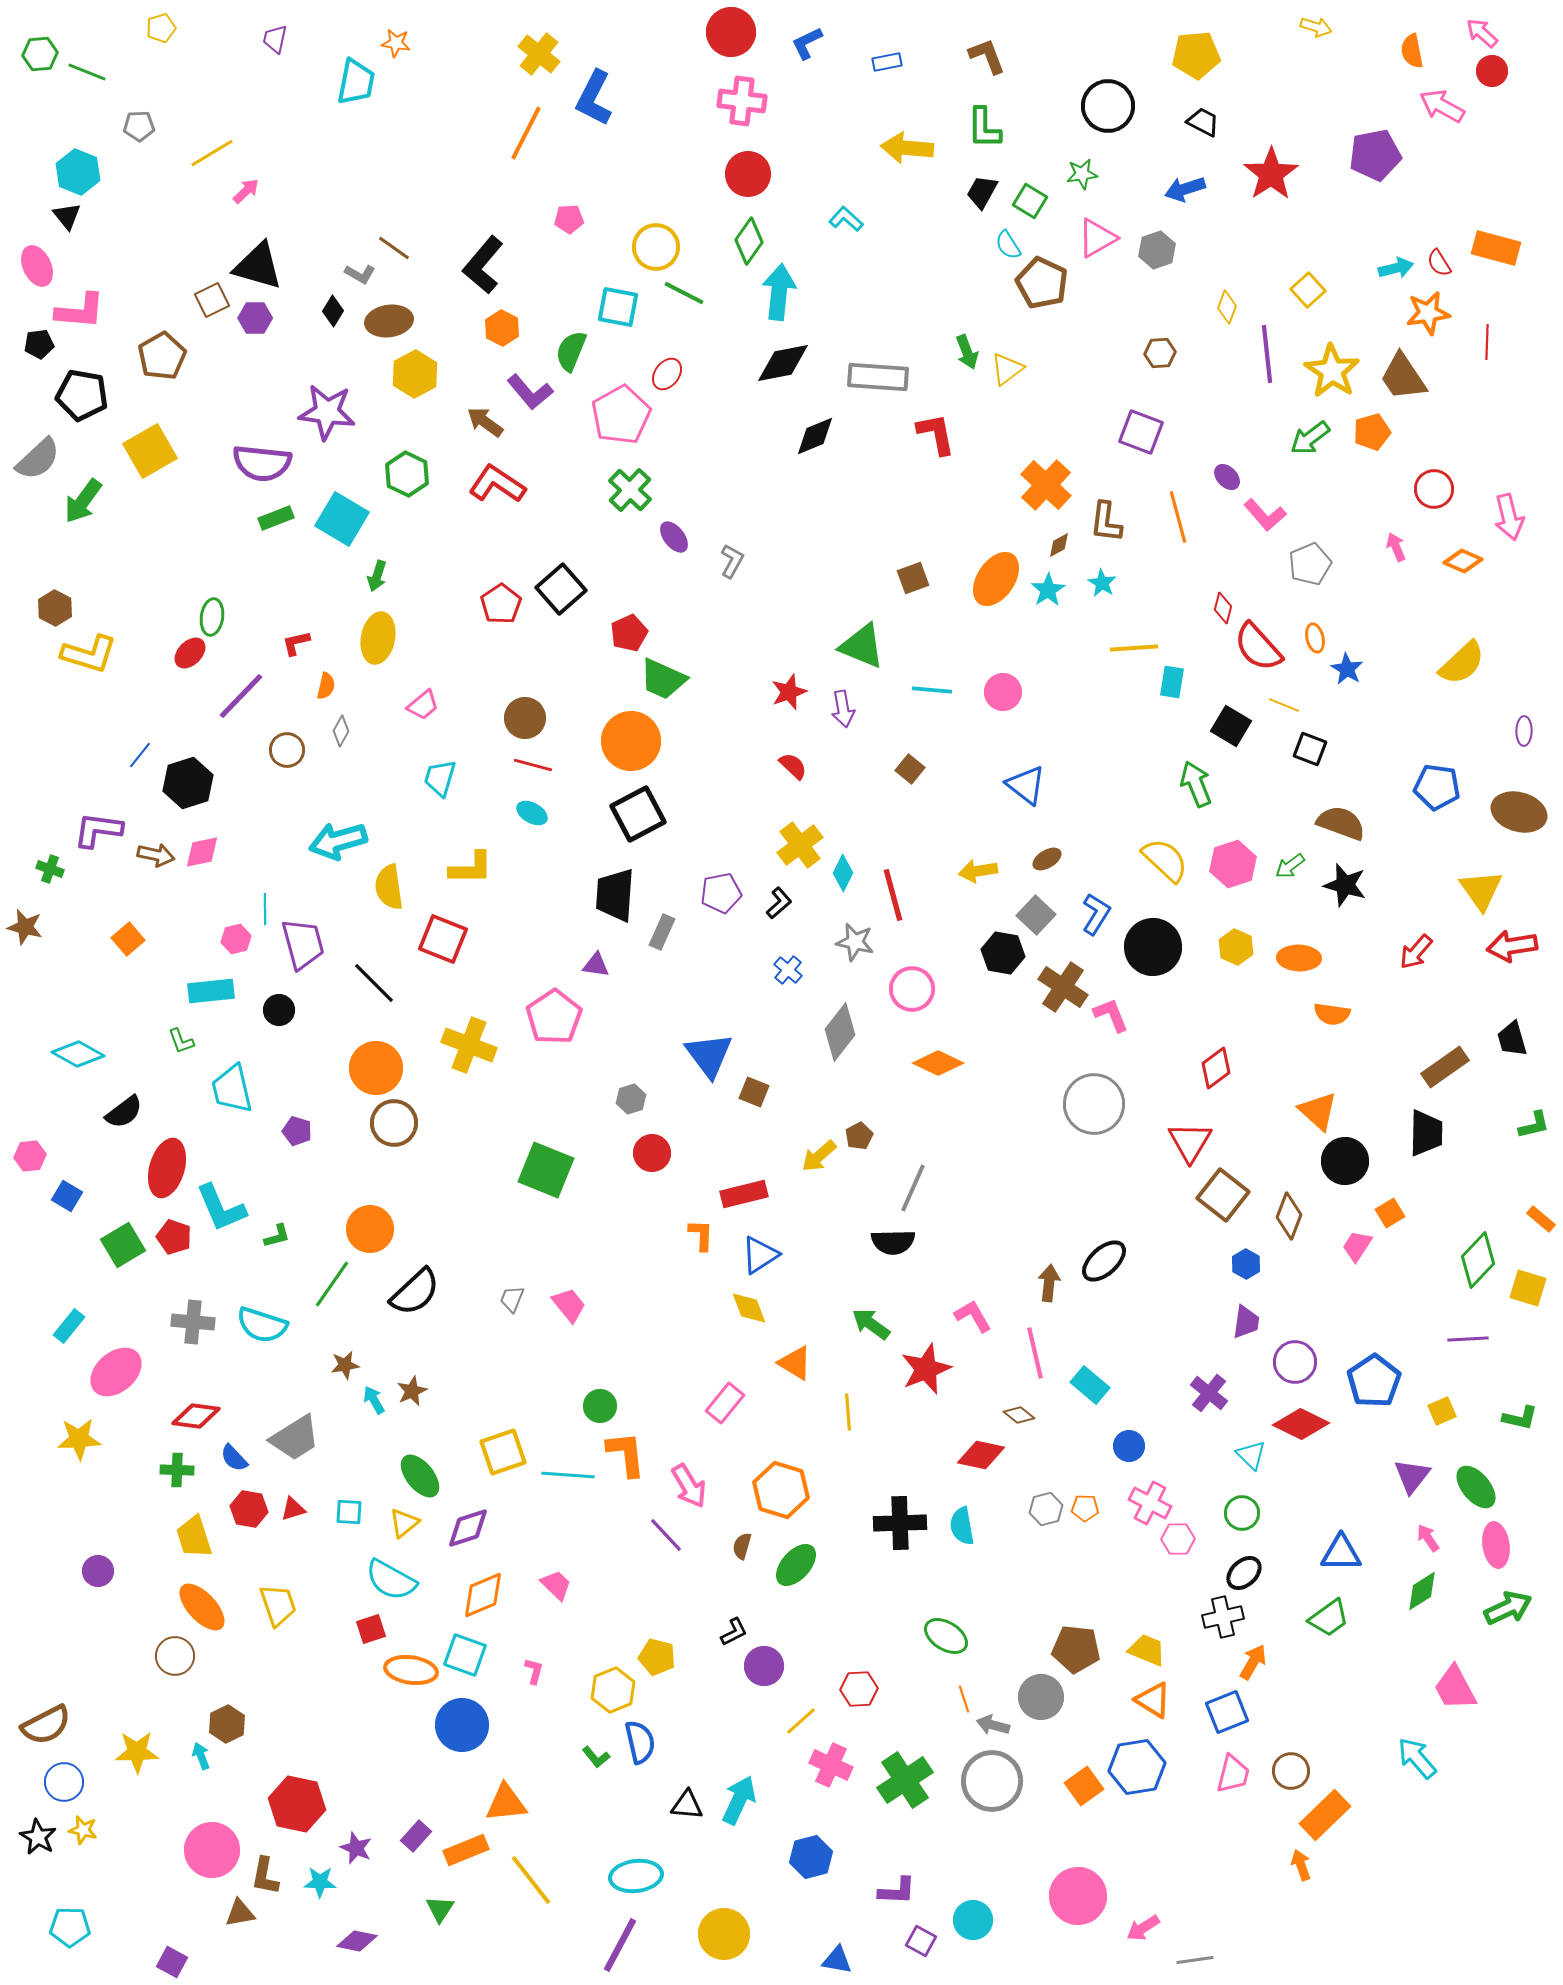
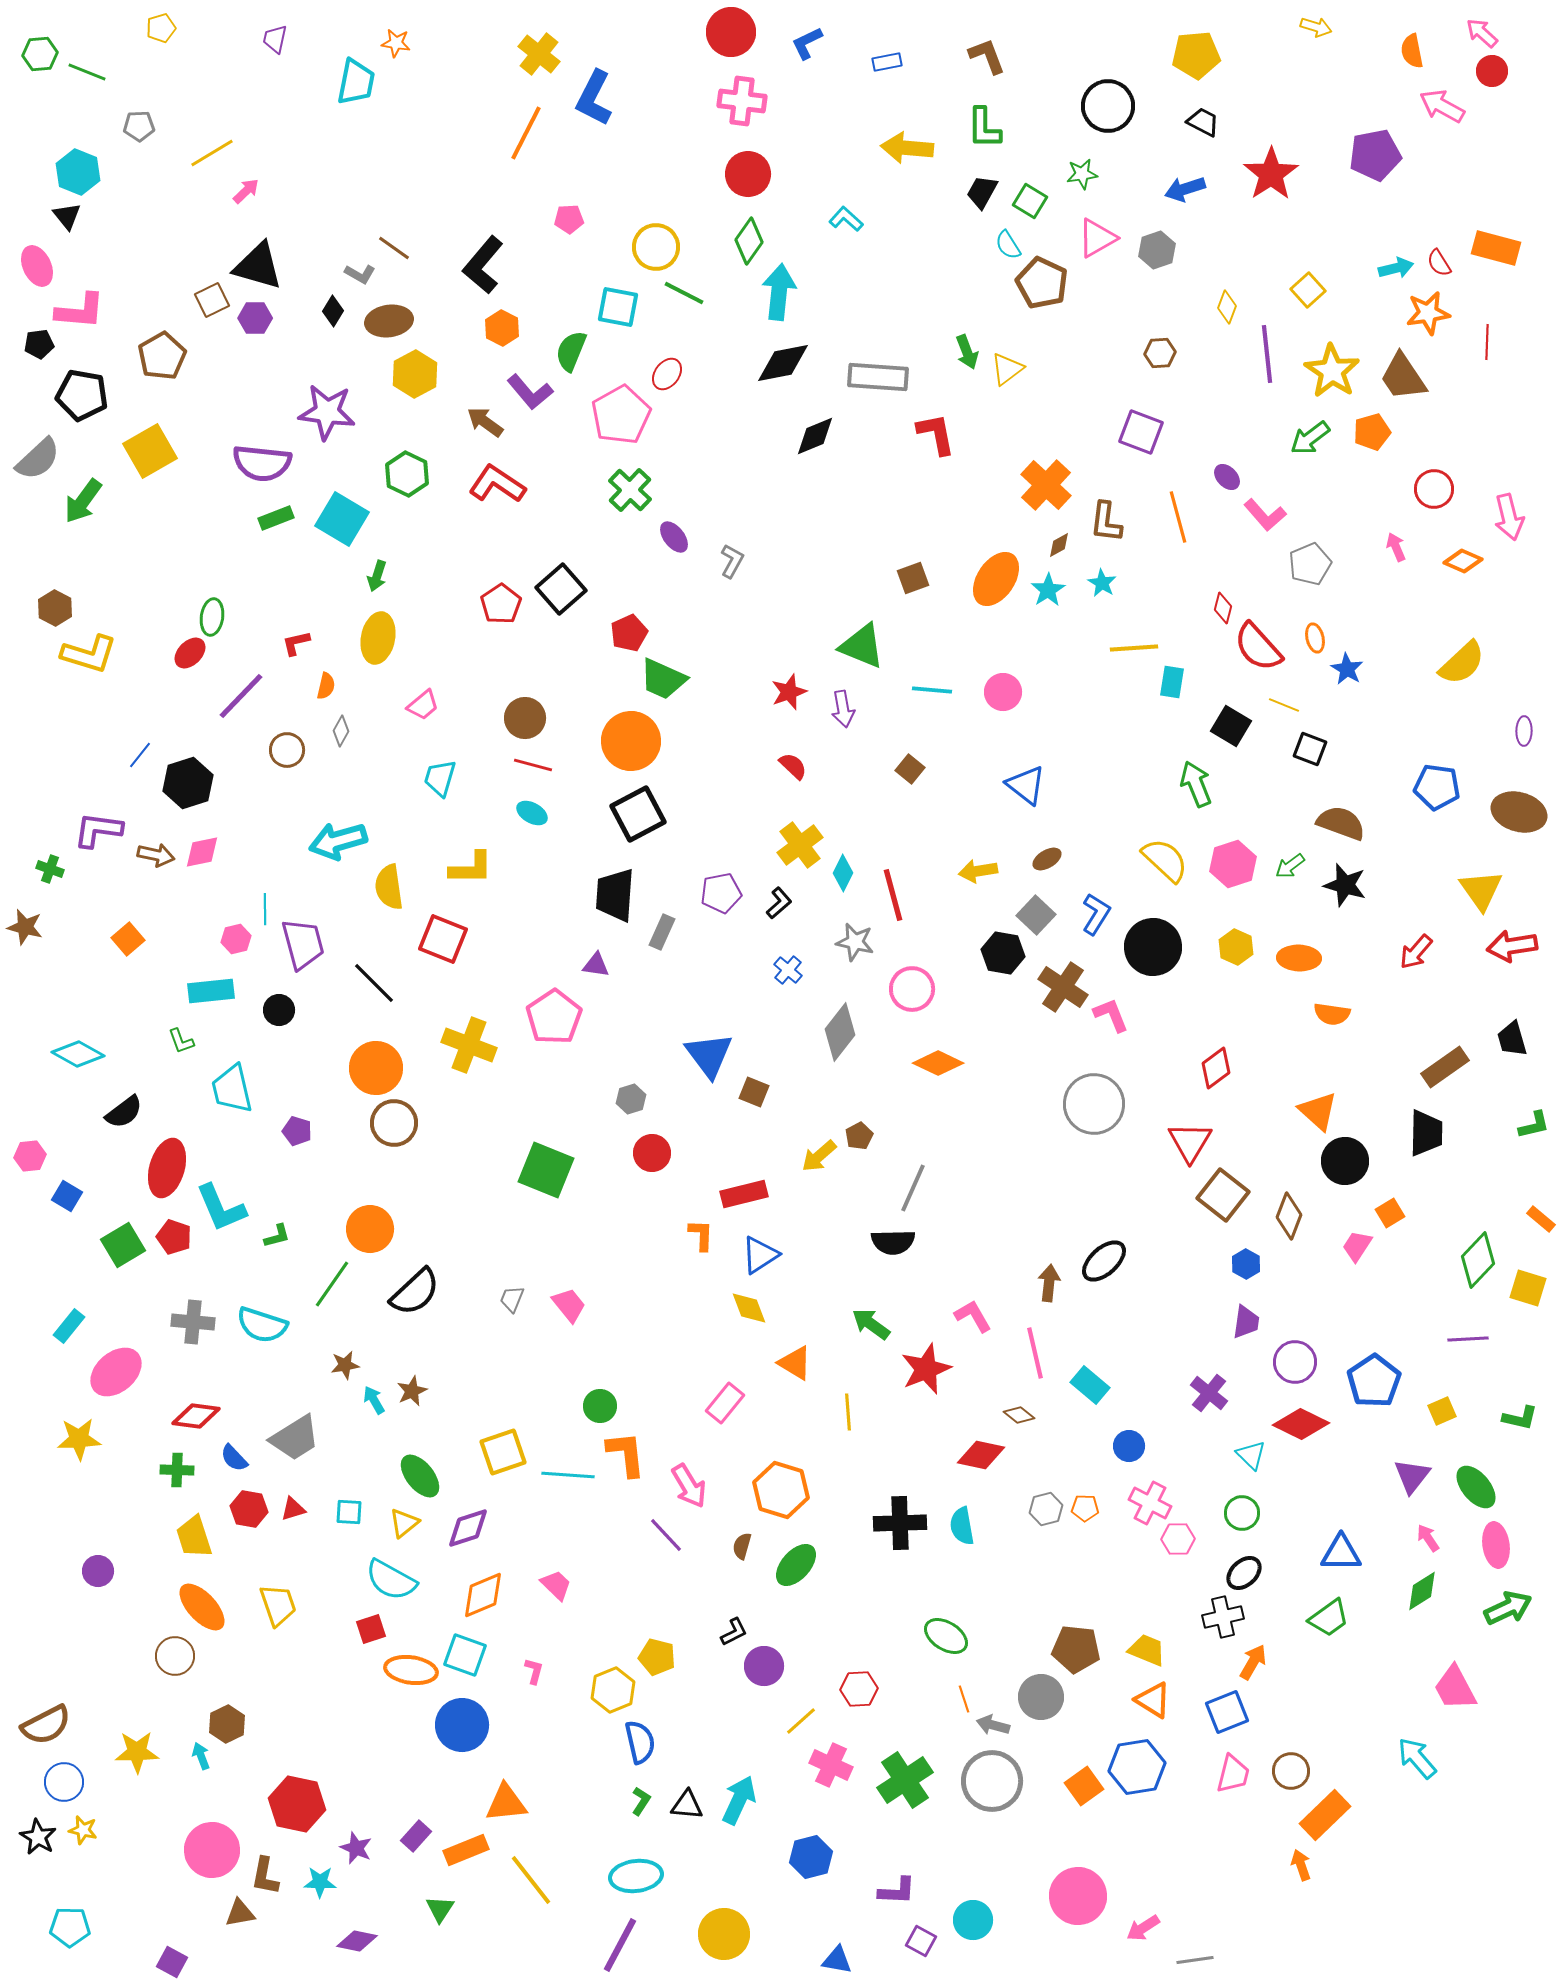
green L-shape at (596, 1757): moved 45 px right, 44 px down; rotated 108 degrees counterclockwise
